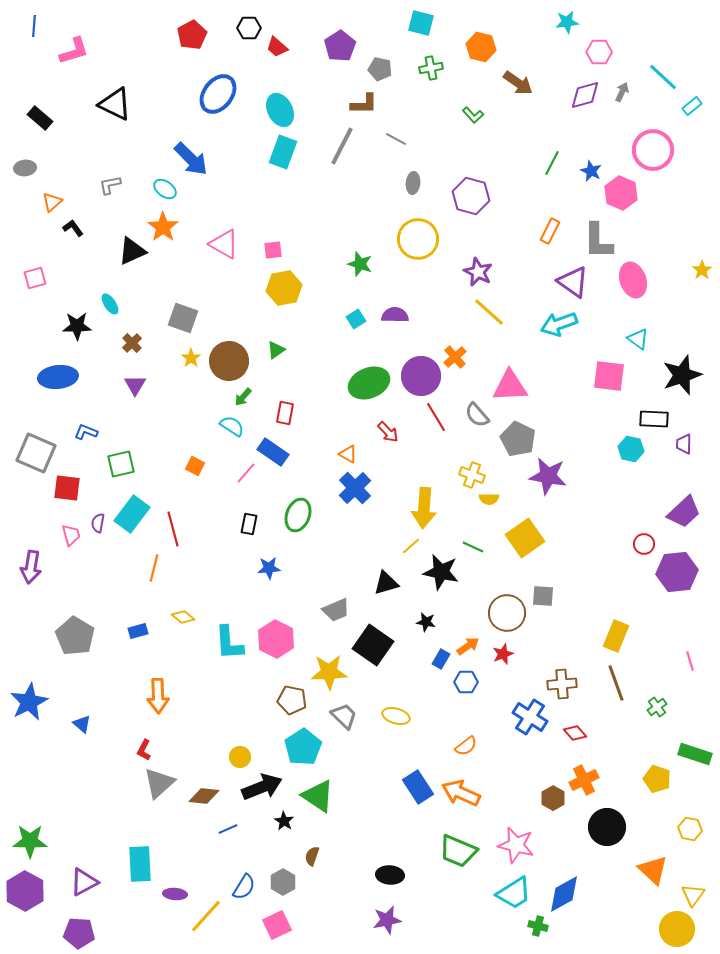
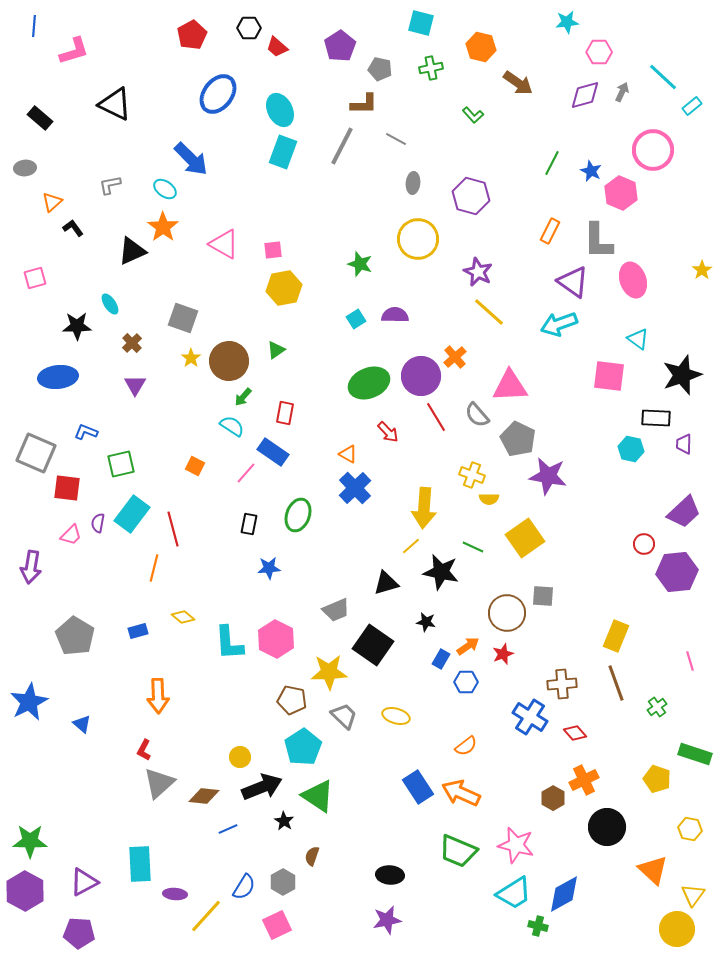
black rectangle at (654, 419): moved 2 px right, 1 px up
pink trapezoid at (71, 535): rotated 60 degrees clockwise
